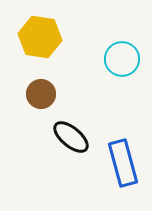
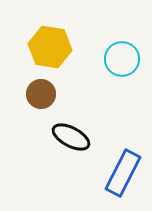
yellow hexagon: moved 10 px right, 10 px down
black ellipse: rotated 12 degrees counterclockwise
blue rectangle: moved 10 px down; rotated 42 degrees clockwise
